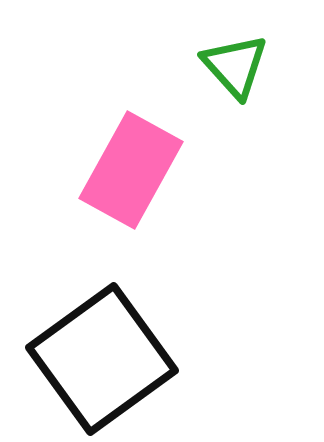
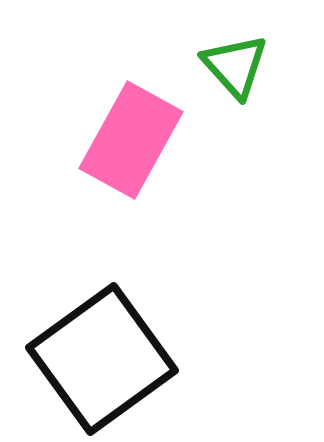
pink rectangle: moved 30 px up
